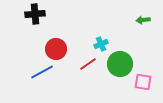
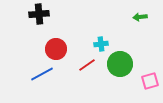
black cross: moved 4 px right
green arrow: moved 3 px left, 3 px up
cyan cross: rotated 16 degrees clockwise
red line: moved 1 px left, 1 px down
blue line: moved 2 px down
pink square: moved 7 px right, 1 px up; rotated 24 degrees counterclockwise
